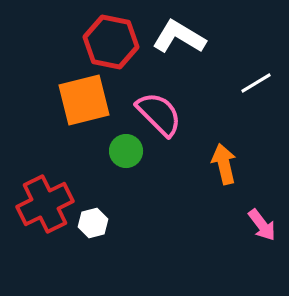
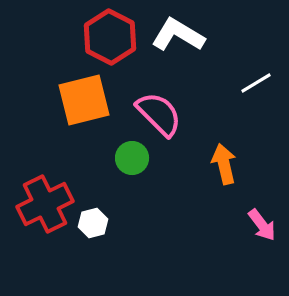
white L-shape: moved 1 px left, 2 px up
red hexagon: moved 1 px left, 5 px up; rotated 16 degrees clockwise
green circle: moved 6 px right, 7 px down
